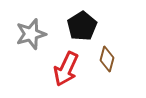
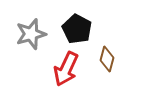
black pentagon: moved 5 px left, 3 px down; rotated 12 degrees counterclockwise
